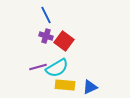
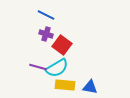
blue line: rotated 36 degrees counterclockwise
purple cross: moved 2 px up
red square: moved 2 px left, 4 px down
purple line: rotated 30 degrees clockwise
blue triangle: rotated 35 degrees clockwise
